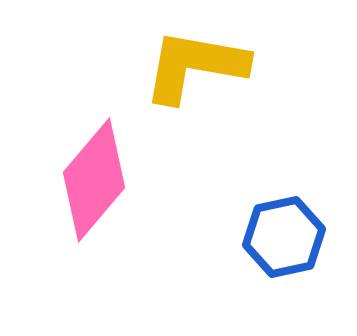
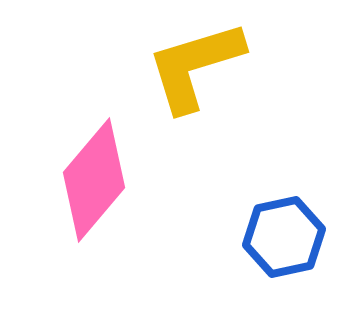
yellow L-shape: rotated 27 degrees counterclockwise
